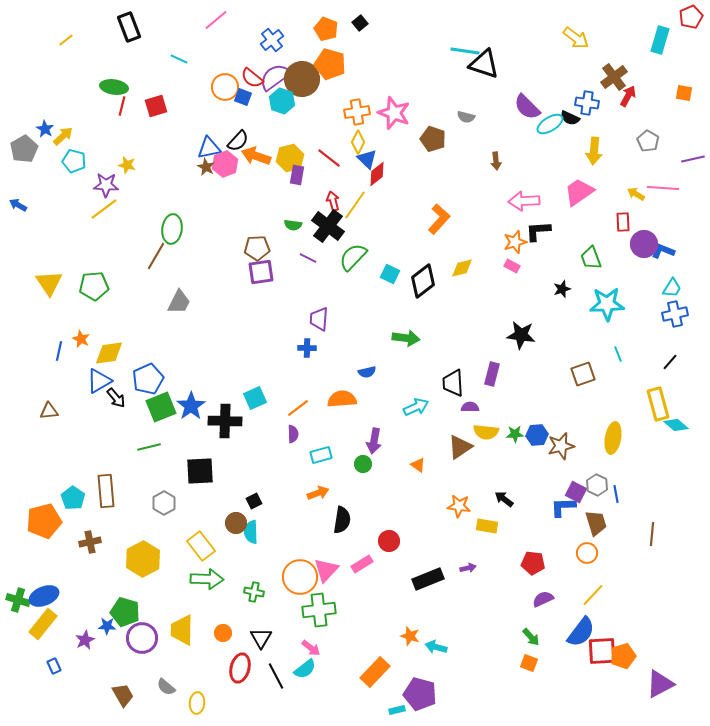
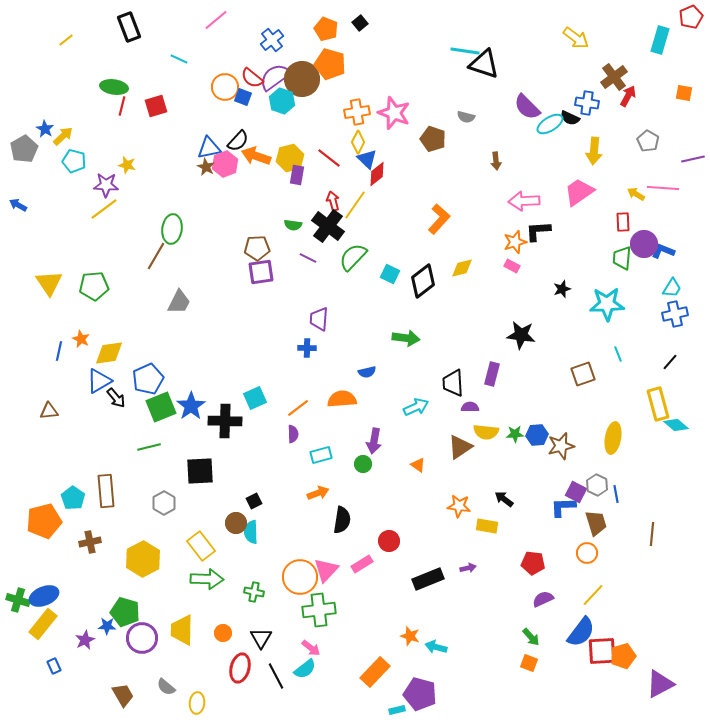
green trapezoid at (591, 258): moved 31 px right; rotated 25 degrees clockwise
